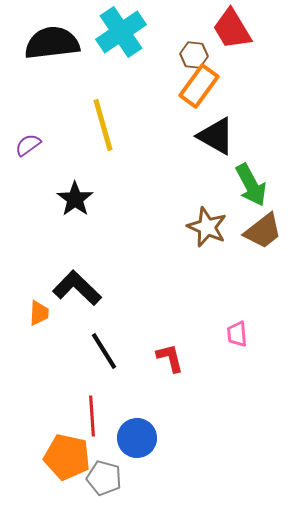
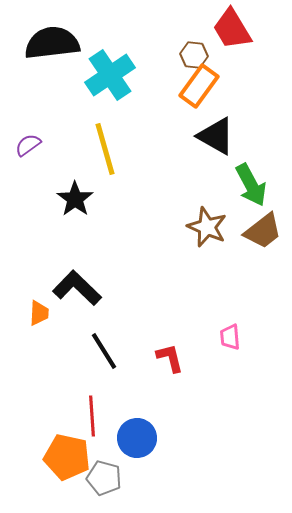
cyan cross: moved 11 px left, 43 px down
yellow line: moved 2 px right, 24 px down
pink trapezoid: moved 7 px left, 3 px down
